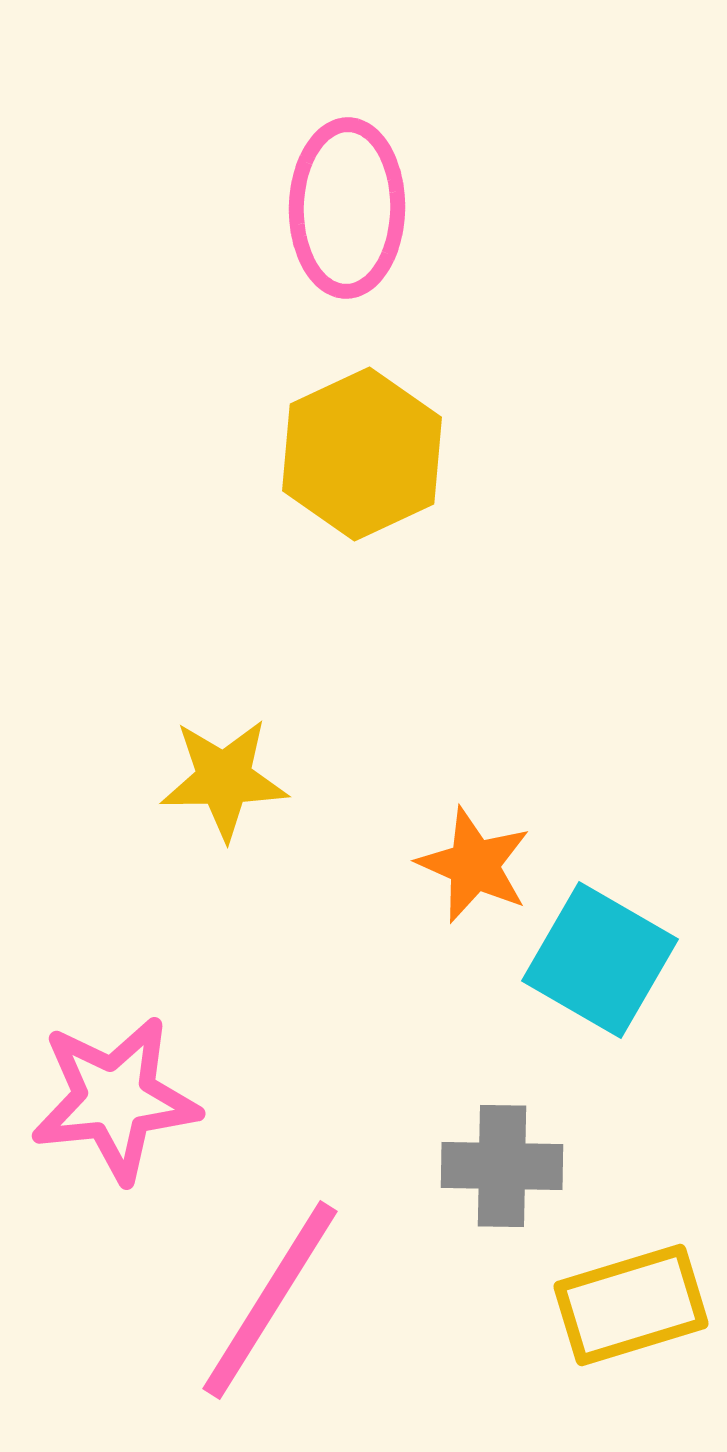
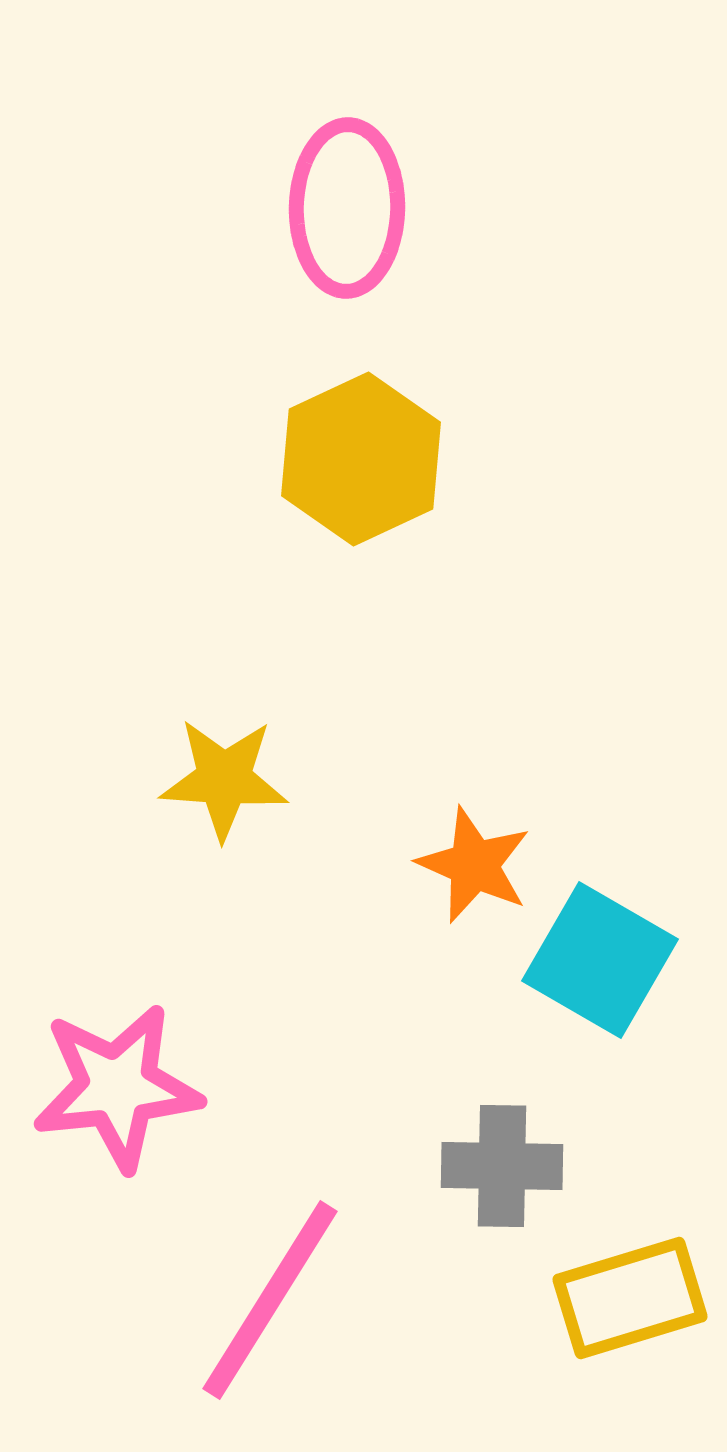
yellow hexagon: moved 1 px left, 5 px down
yellow star: rotated 5 degrees clockwise
pink star: moved 2 px right, 12 px up
yellow rectangle: moved 1 px left, 7 px up
